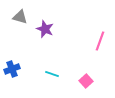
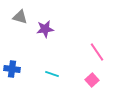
purple star: rotated 30 degrees counterclockwise
pink line: moved 3 px left, 11 px down; rotated 54 degrees counterclockwise
blue cross: rotated 28 degrees clockwise
pink square: moved 6 px right, 1 px up
